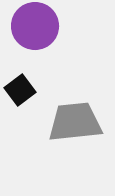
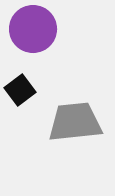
purple circle: moved 2 px left, 3 px down
